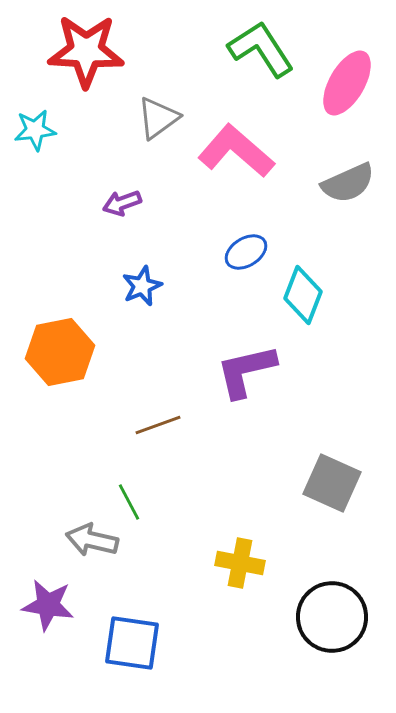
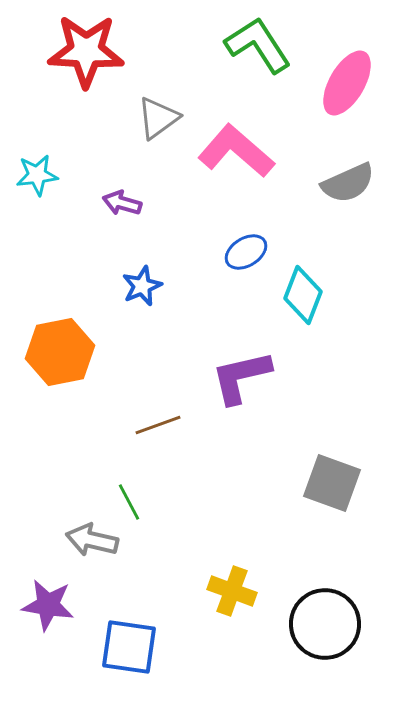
green L-shape: moved 3 px left, 4 px up
cyan star: moved 2 px right, 45 px down
purple arrow: rotated 36 degrees clockwise
purple L-shape: moved 5 px left, 6 px down
gray square: rotated 4 degrees counterclockwise
yellow cross: moved 8 px left, 28 px down; rotated 9 degrees clockwise
black circle: moved 7 px left, 7 px down
blue square: moved 3 px left, 4 px down
